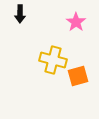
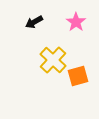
black arrow: moved 14 px right, 8 px down; rotated 60 degrees clockwise
yellow cross: rotated 28 degrees clockwise
